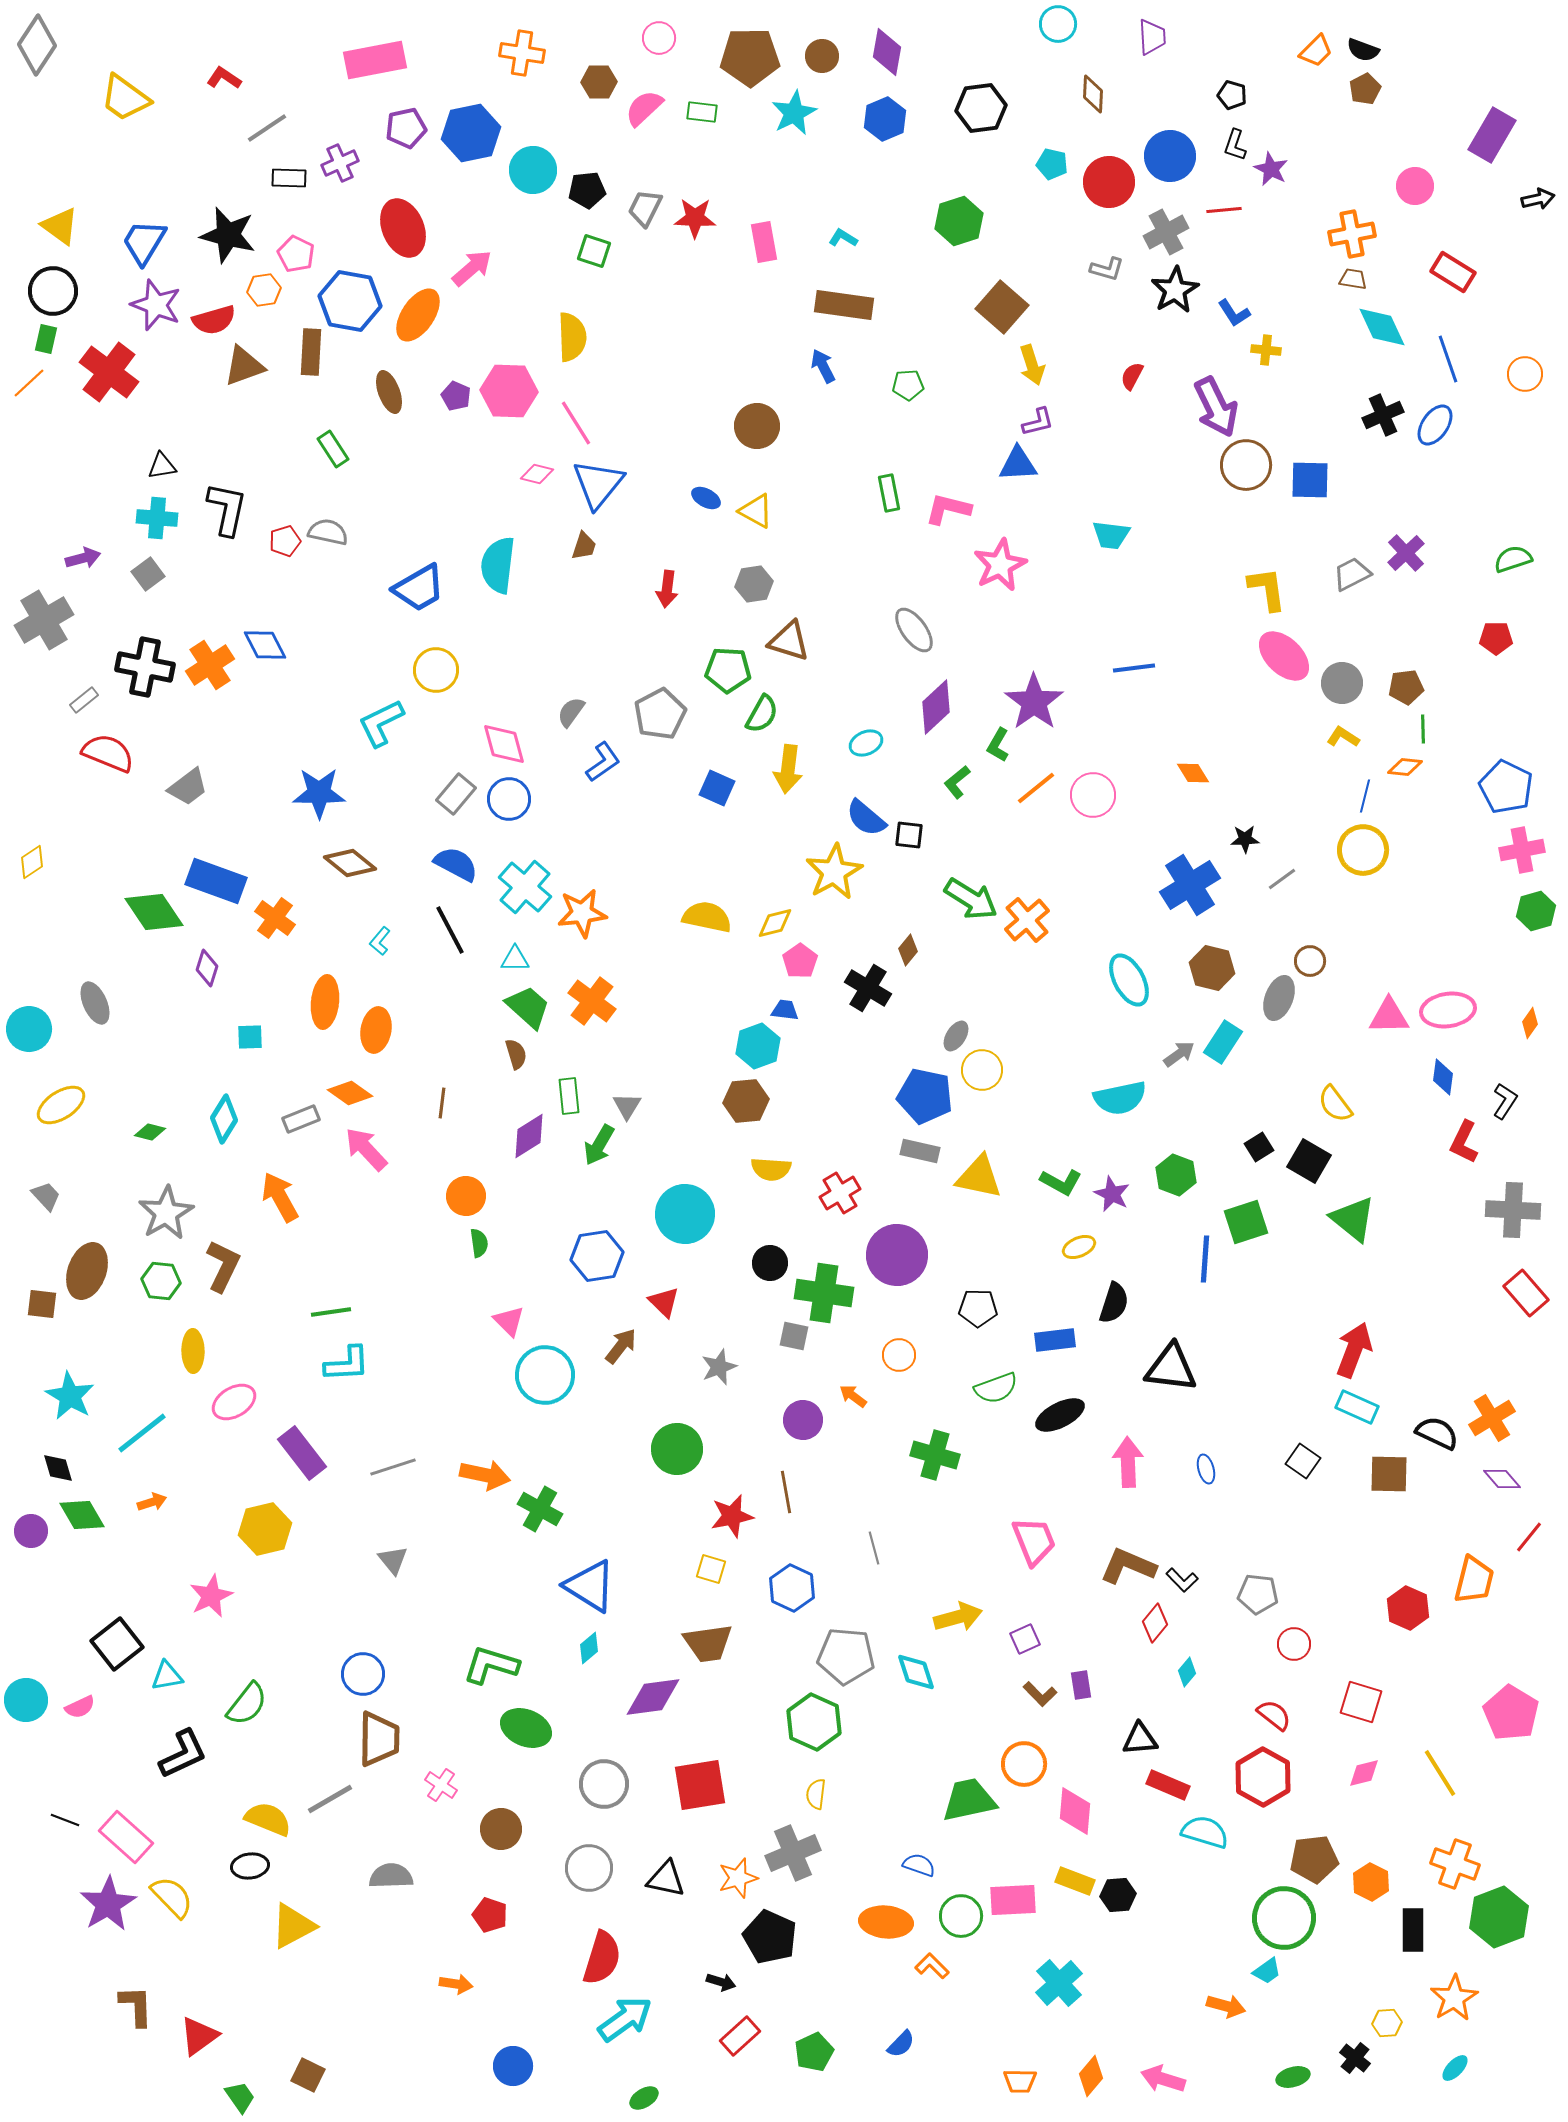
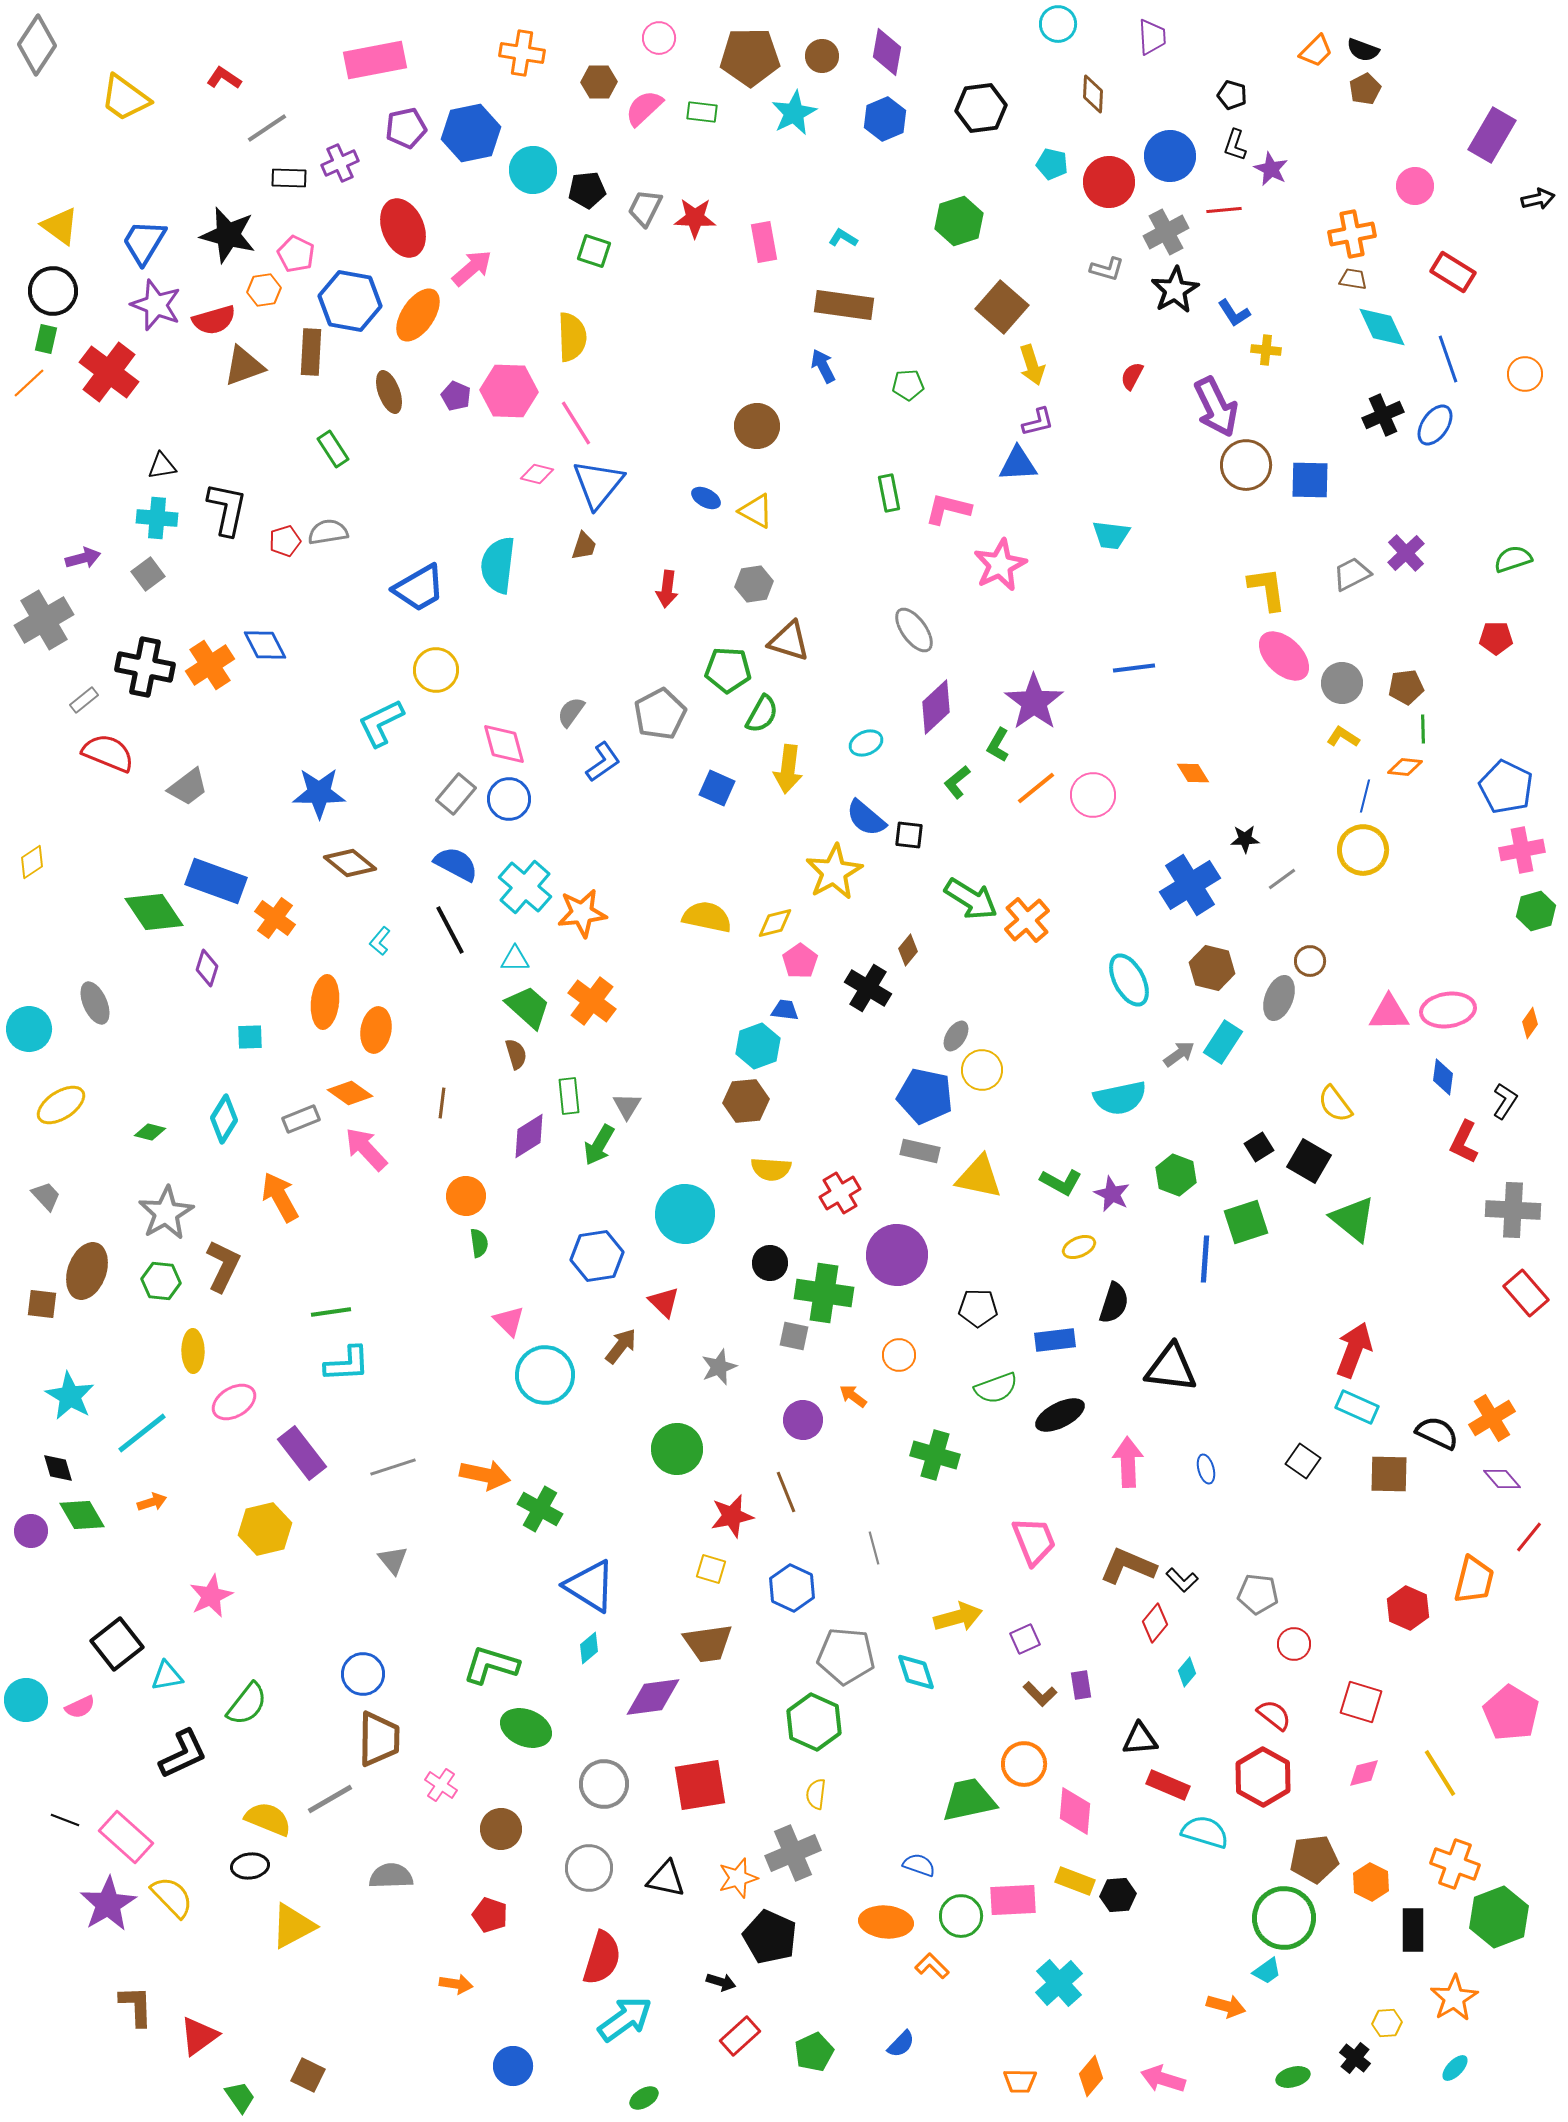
gray semicircle at (328, 532): rotated 21 degrees counterclockwise
pink triangle at (1389, 1016): moved 3 px up
brown line at (786, 1492): rotated 12 degrees counterclockwise
